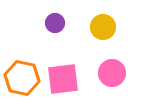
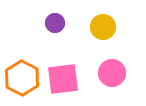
orange hexagon: rotated 16 degrees clockwise
